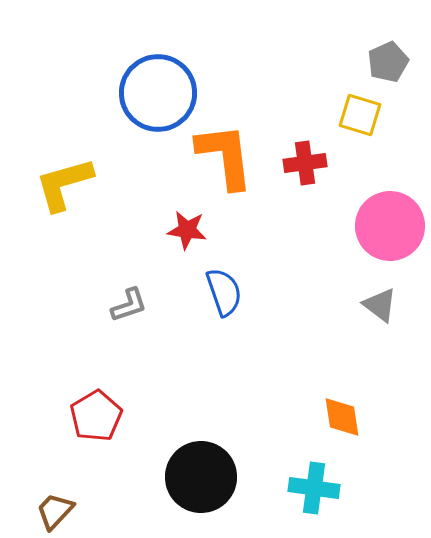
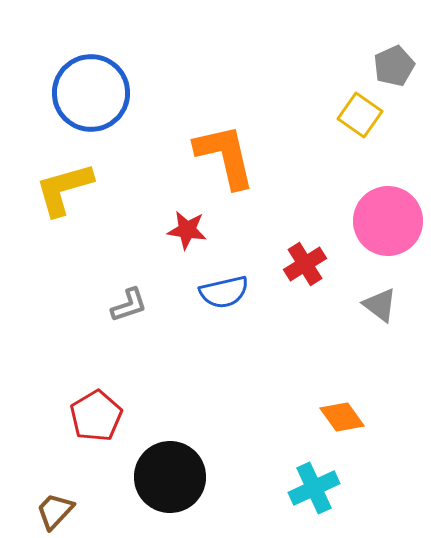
gray pentagon: moved 6 px right, 4 px down
blue circle: moved 67 px left
yellow square: rotated 18 degrees clockwise
orange L-shape: rotated 6 degrees counterclockwise
red cross: moved 101 px down; rotated 24 degrees counterclockwise
yellow L-shape: moved 5 px down
pink circle: moved 2 px left, 5 px up
blue semicircle: rotated 96 degrees clockwise
orange diamond: rotated 27 degrees counterclockwise
black circle: moved 31 px left
cyan cross: rotated 33 degrees counterclockwise
